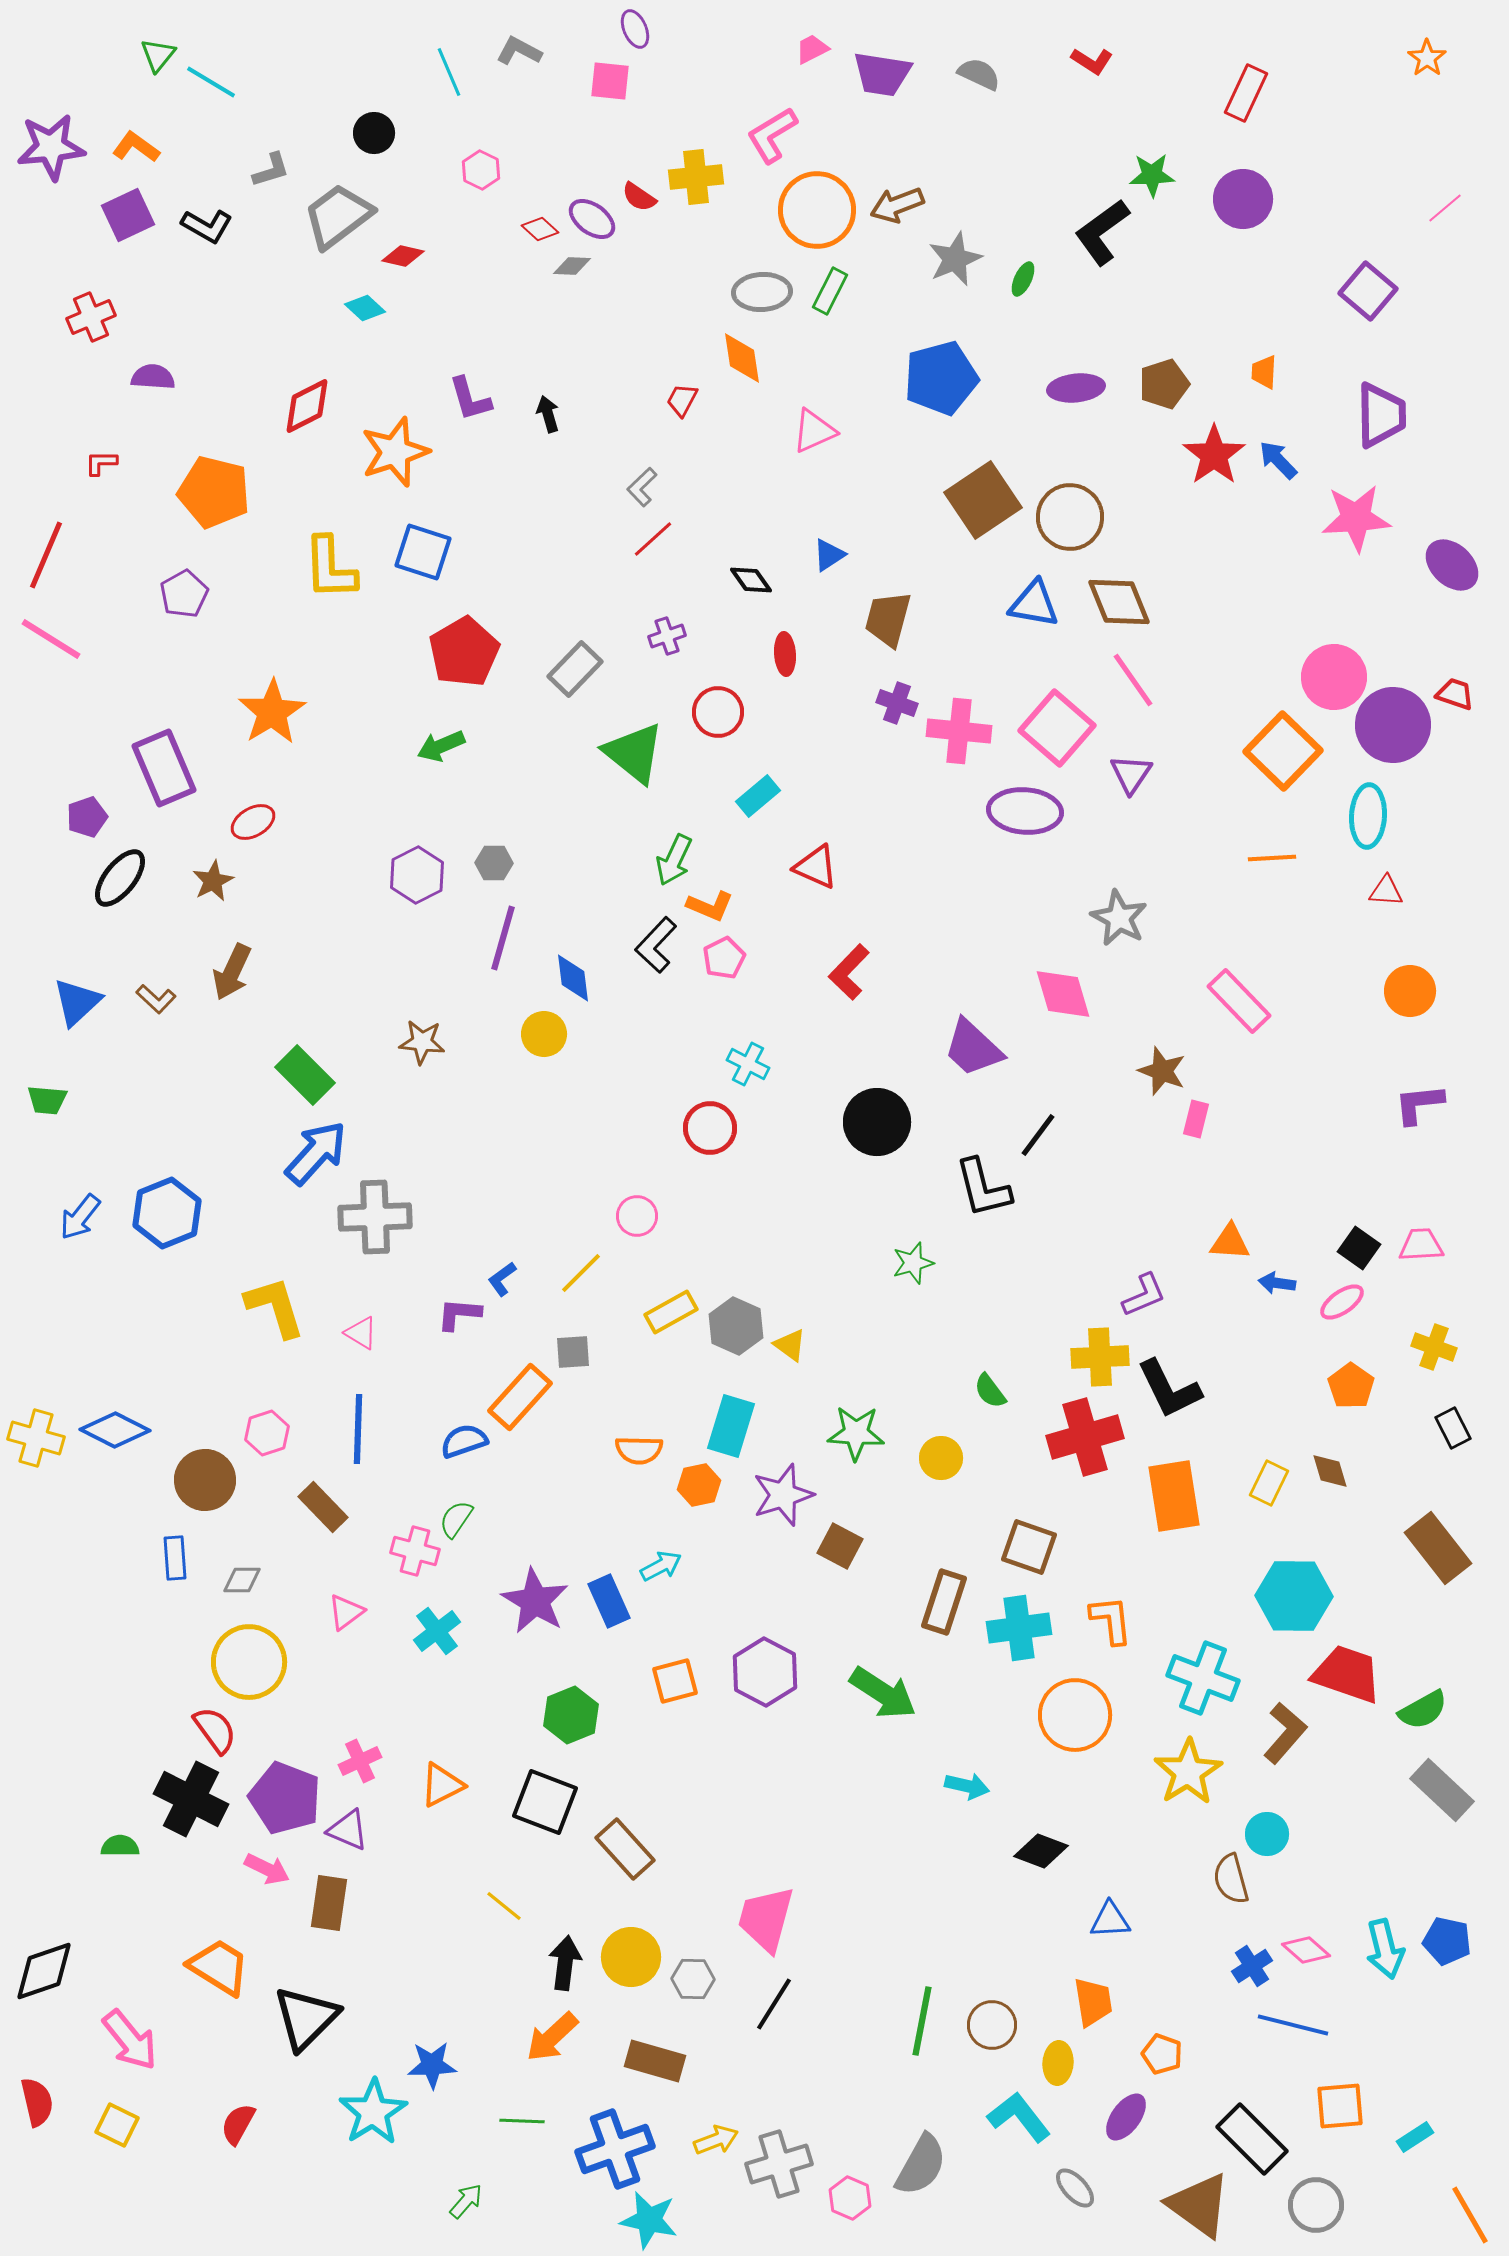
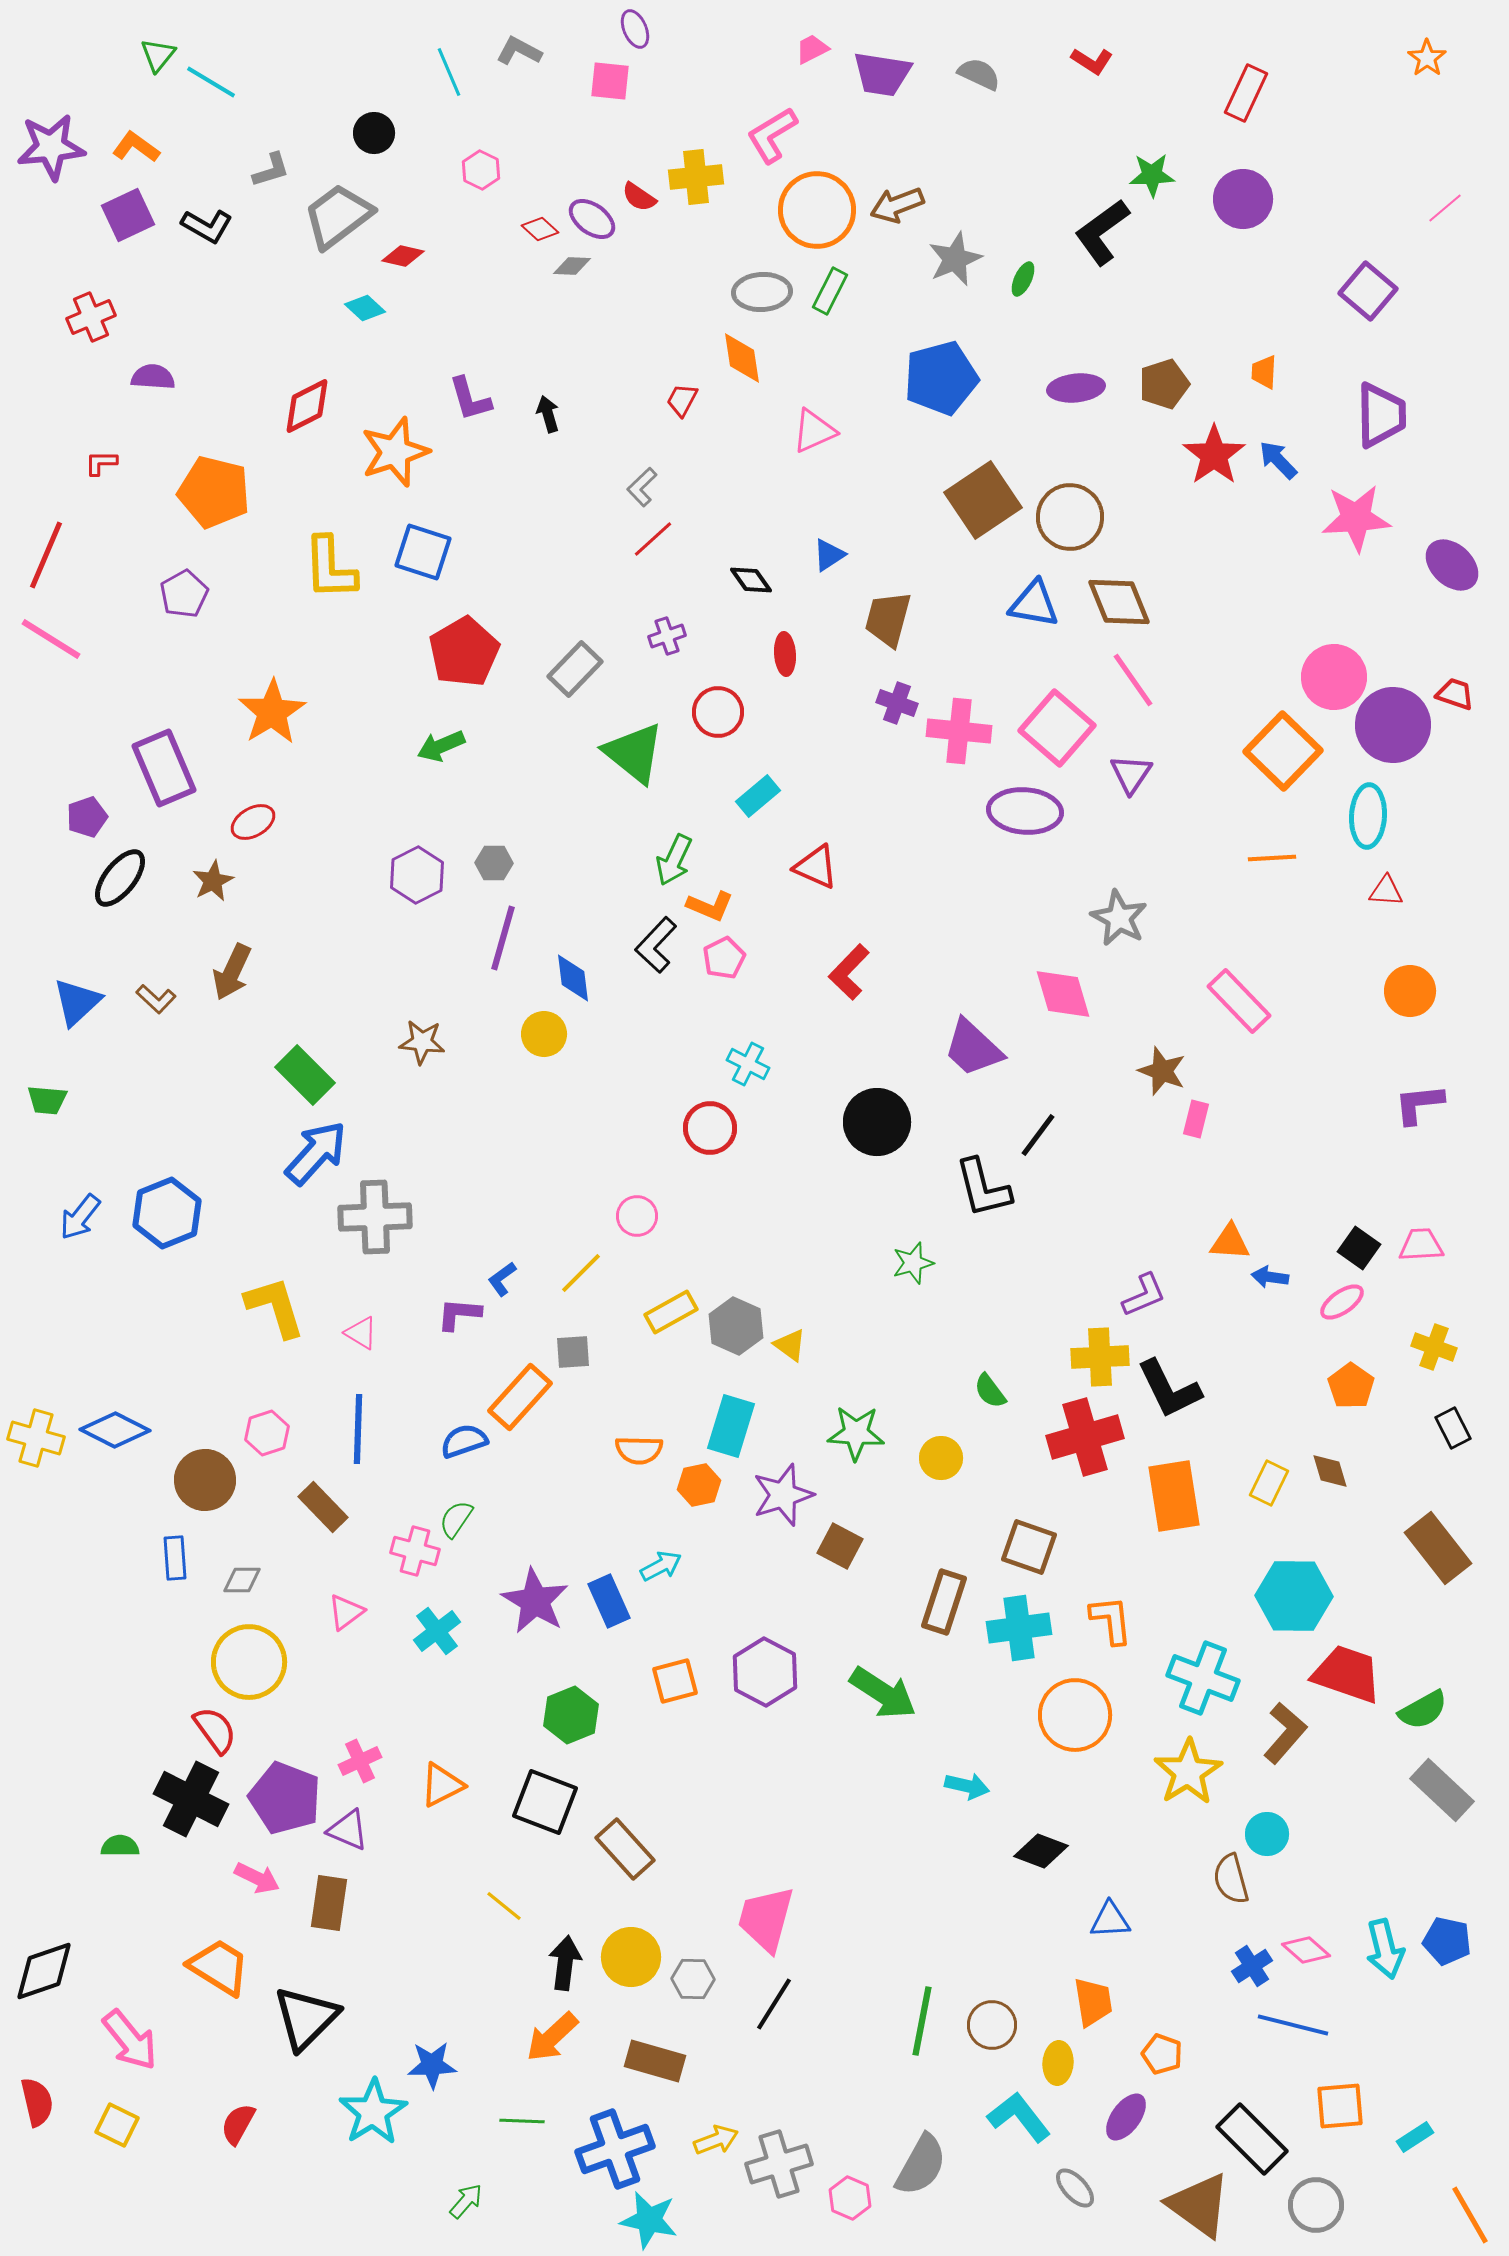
blue arrow at (1277, 1283): moved 7 px left, 6 px up
pink arrow at (267, 1869): moved 10 px left, 9 px down
